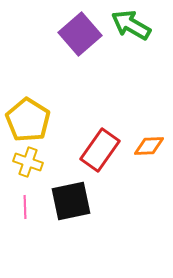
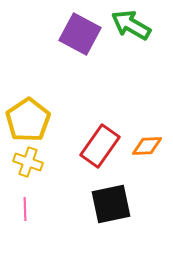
purple square: rotated 21 degrees counterclockwise
yellow pentagon: rotated 6 degrees clockwise
orange diamond: moved 2 px left
red rectangle: moved 4 px up
black square: moved 40 px right, 3 px down
pink line: moved 2 px down
